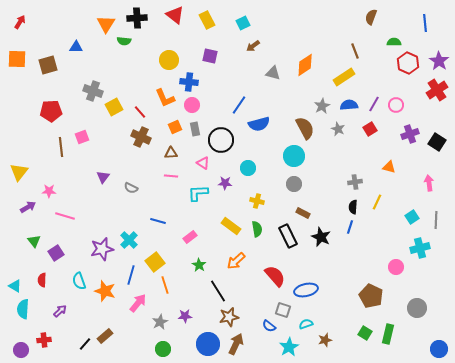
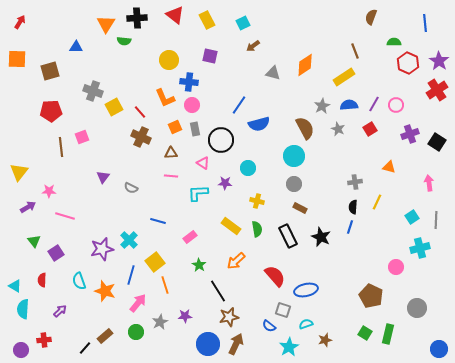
brown square at (48, 65): moved 2 px right, 6 px down
brown rectangle at (303, 213): moved 3 px left, 5 px up
black line at (85, 344): moved 4 px down
green circle at (163, 349): moved 27 px left, 17 px up
